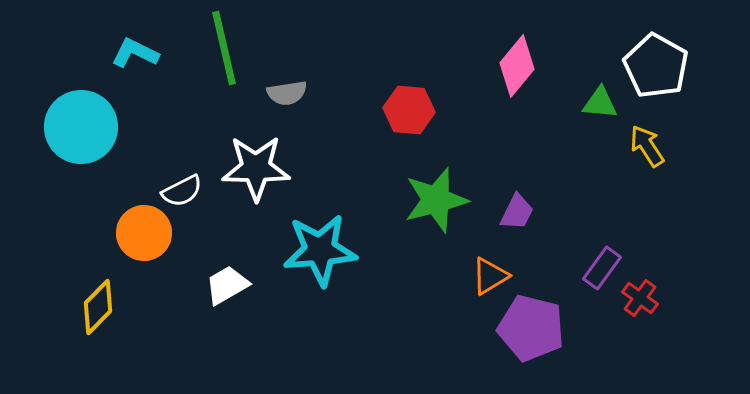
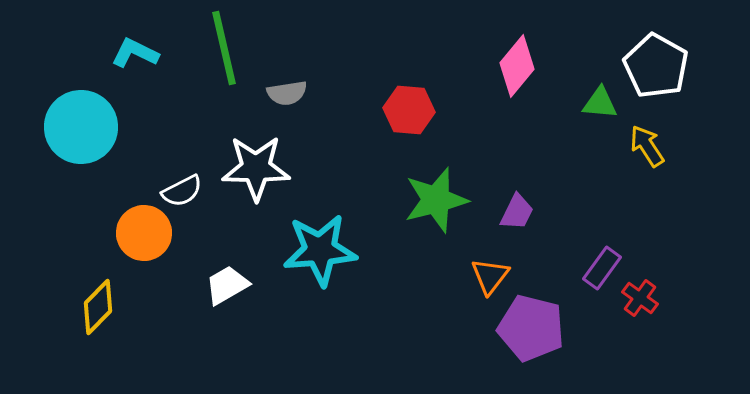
orange triangle: rotated 21 degrees counterclockwise
